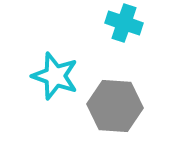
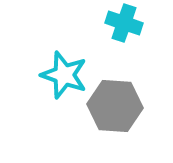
cyan star: moved 9 px right, 1 px up
